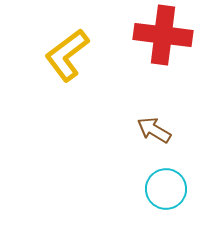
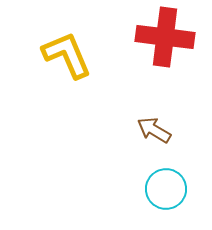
red cross: moved 2 px right, 2 px down
yellow L-shape: rotated 104 degrees clockwise
